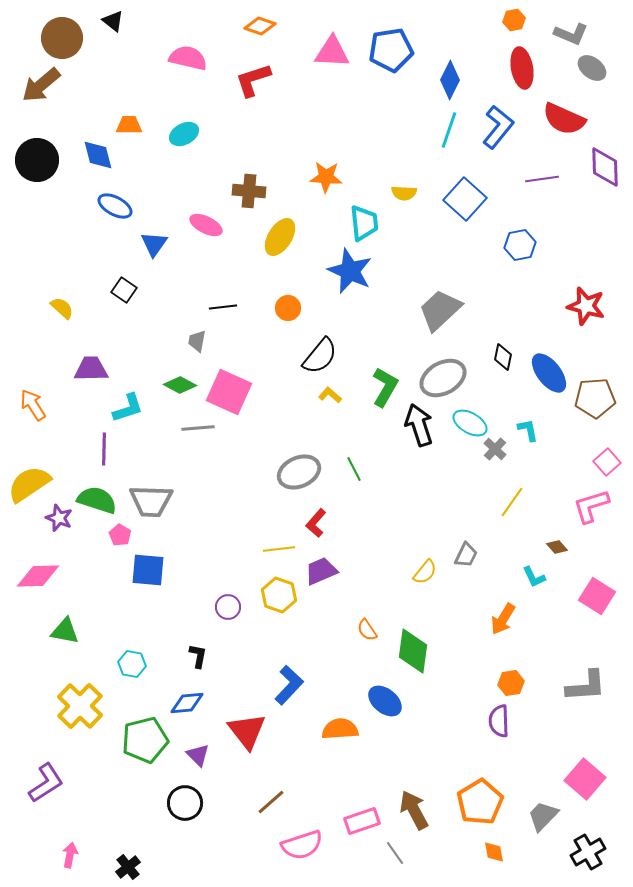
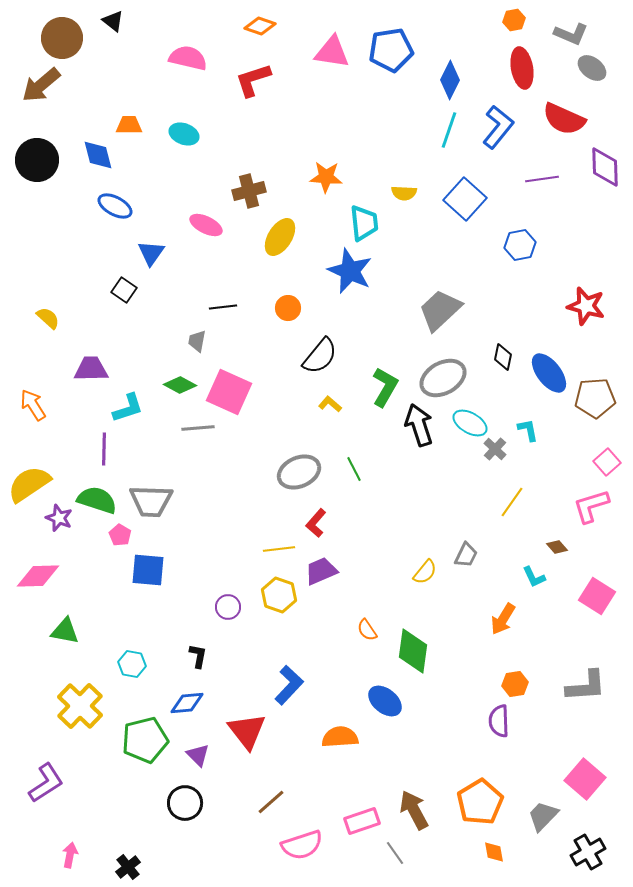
pink triangle at (332, 52): rotated 6 degrees clockwise
cyan ellipse at (184, 134): rotated 48 degrees clockwise
brown cross at (249, 191): rotated 20 degrees counterclockwise
blue triangle at (154, 244): moved 3 px left, 9 px down
yellow semicircle at (62, 308): moved 14 px left, 10 px down
yellow L-shape at (330, 395): moved 9 px down
orange hexagon at (511, 683): moved 4 px right, 1 px down
orange semicircle at (340, 729): moved 8 px down
